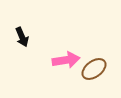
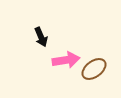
black arrow: moved 19 px right
